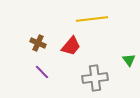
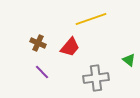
yellow line: moved 1 px left; rotated 12 degrees counterclockwise
red trapezoid: moved 1 px left, 1 px down
green triangle: rotated 16 degrees counterclockwise
gray cross: moved 1 px right
